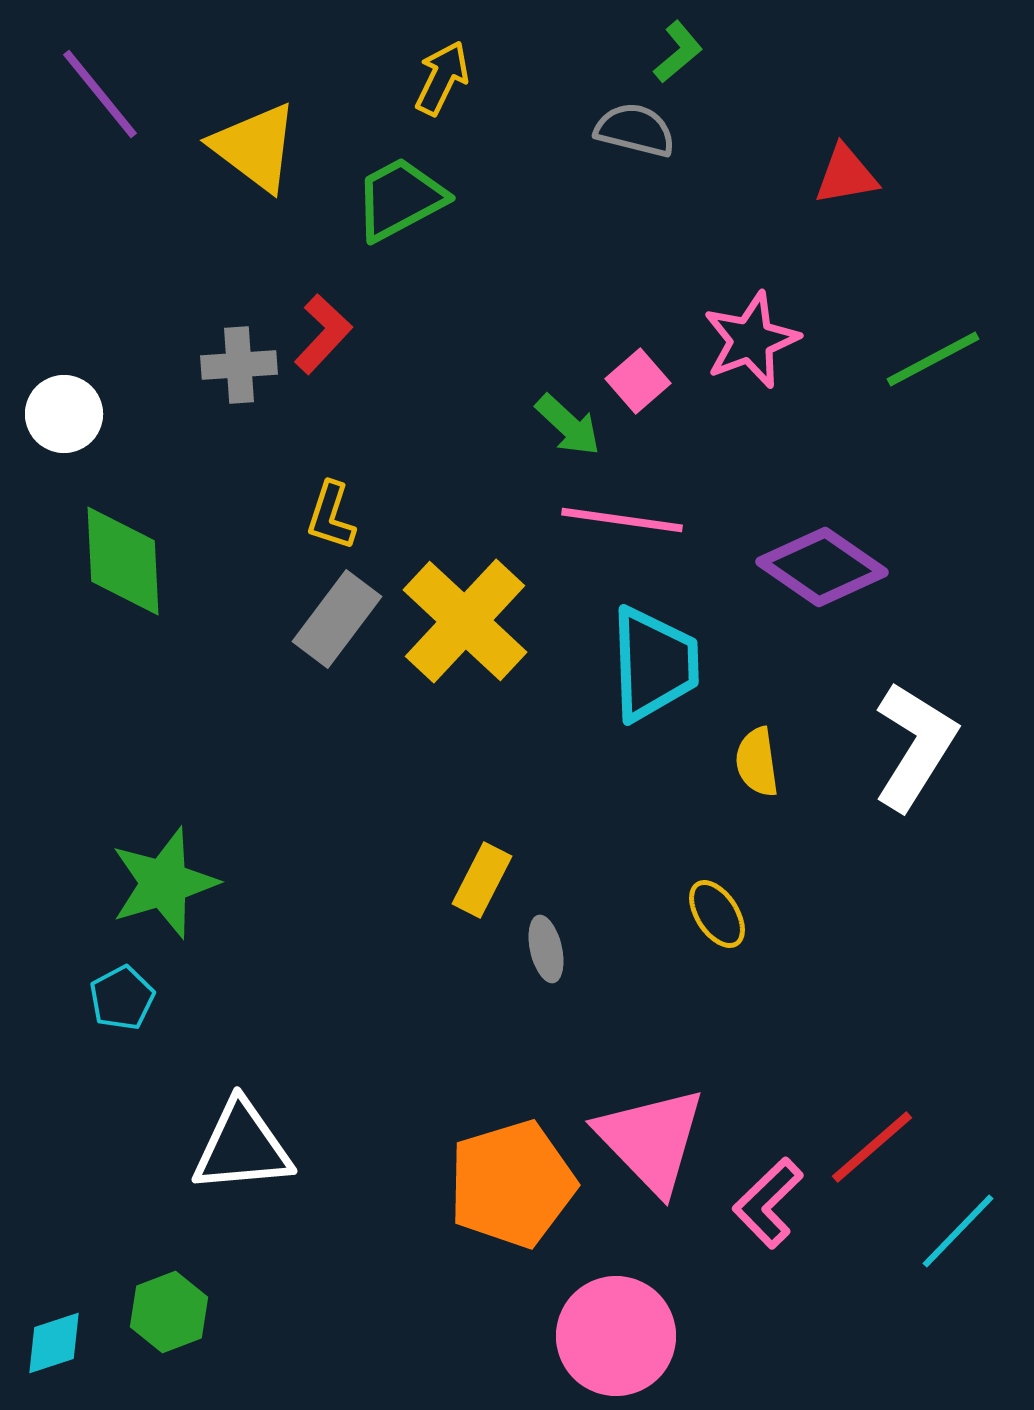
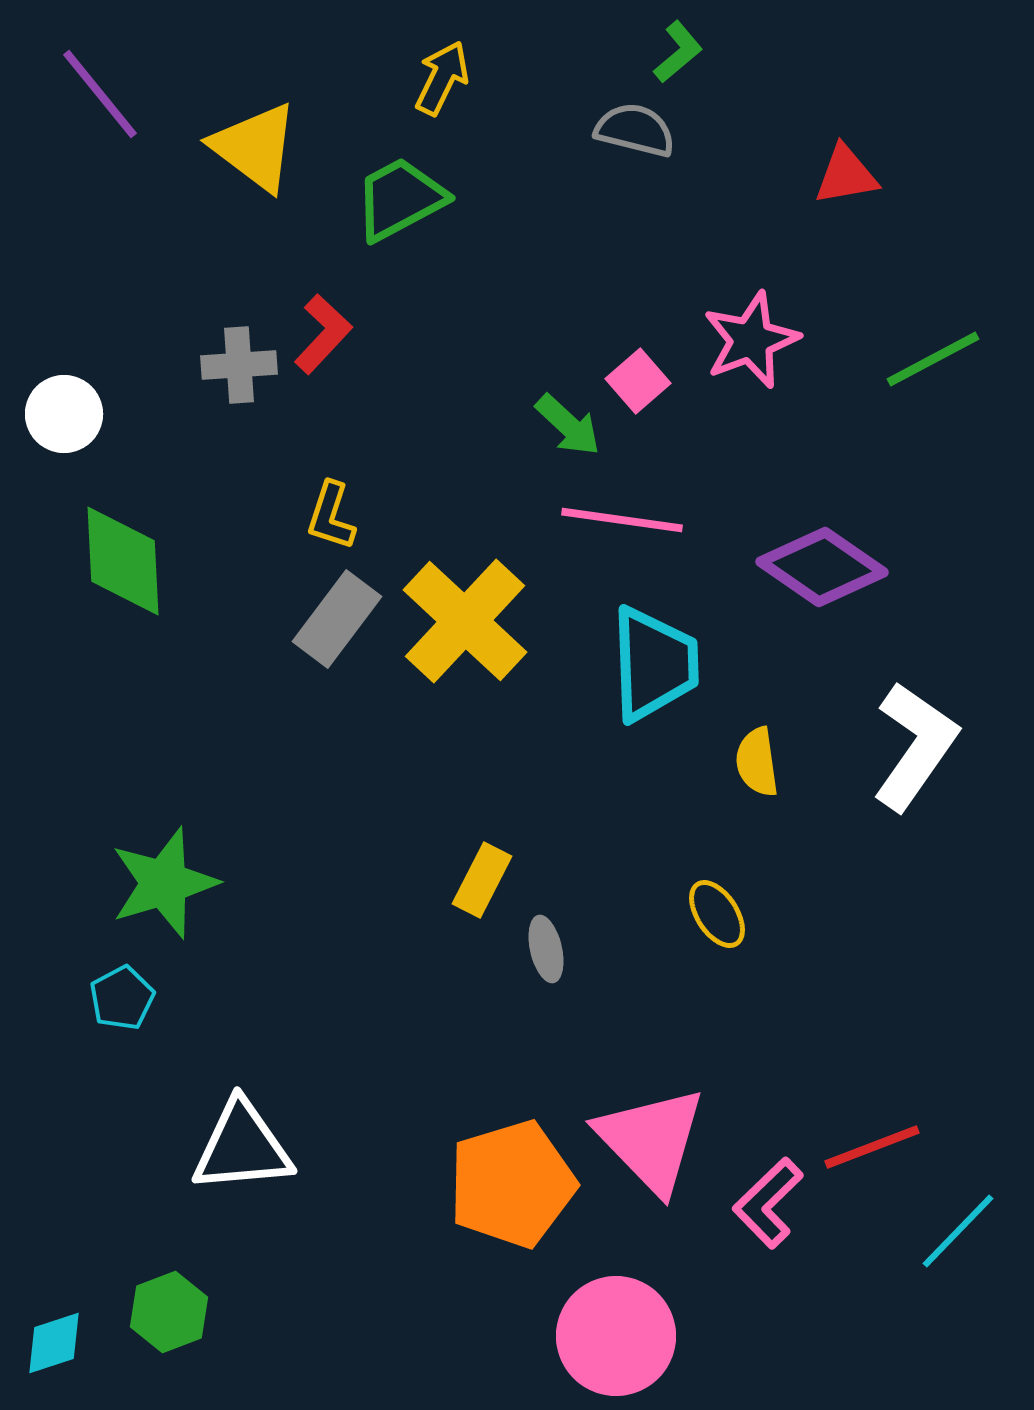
white L-shape: rotated 3 degrees clockwise
red line: rotated 20 degrees clockwise
